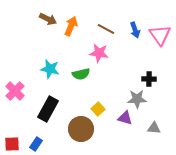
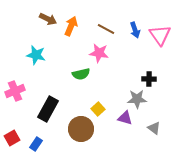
cyan star: moved 14 px left, 14 px up
pink cross: rotated 24 degrees clockwise
gray triangle: rotated 32 degrees clockwise
red square: moved 6 px up; rotated 28 degrees counterclockwise
